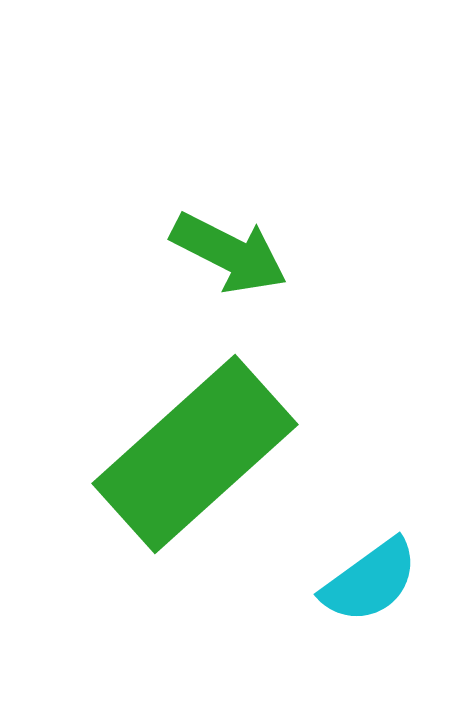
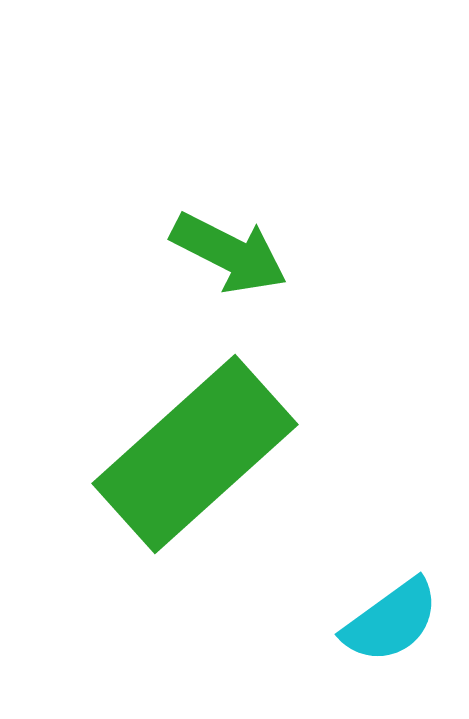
cyan semicircle: moved 21 px right, 40 px down
